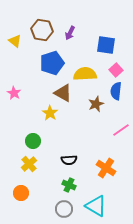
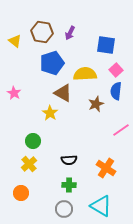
brown hexagon: moved 2 px down
green cross: rotated 24 degrees counterclockwise
cyan triangle: moved 5 px right
